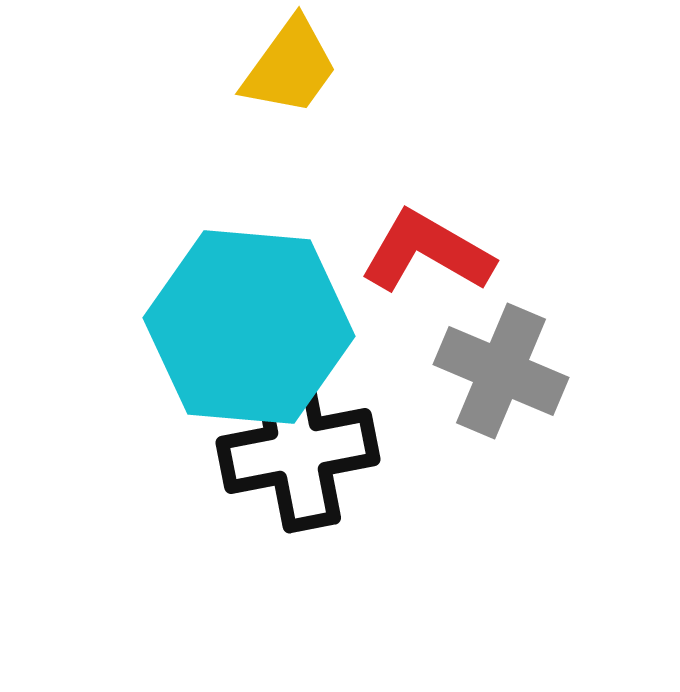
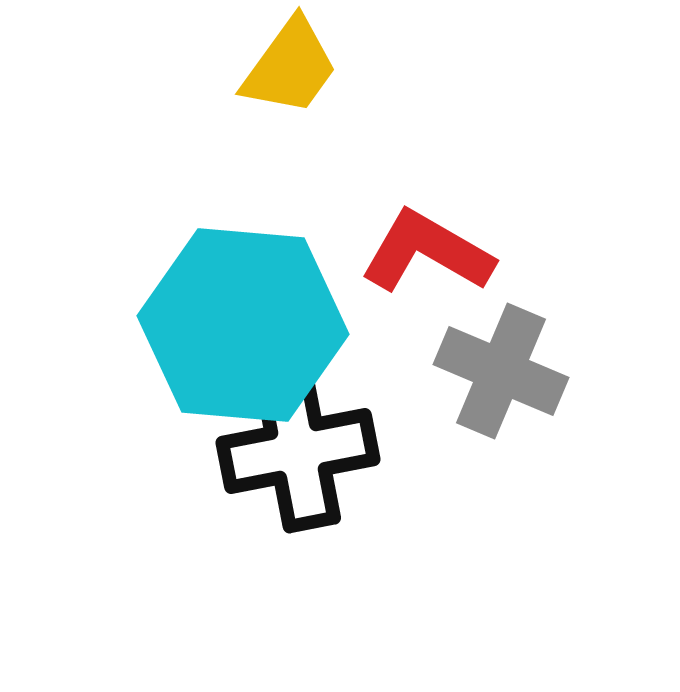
cyan hexagon: moved 6 px left, 2 px up
